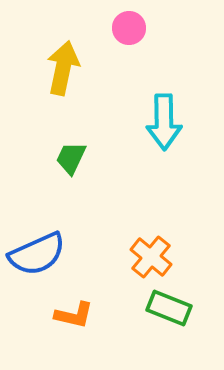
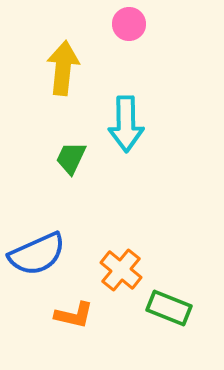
pink circle: moved 4 px up
yellow arrow: rotated 6 degrees counterclockwise
cyan arrow: moved 38 px left, 2 px down
orange cross: moved 30 px left, 13 px down
